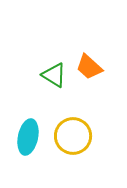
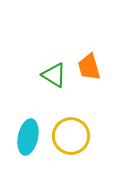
orange trapezoid: rotated 32 degrees clockwise
yellow circle: moved 2 px left
